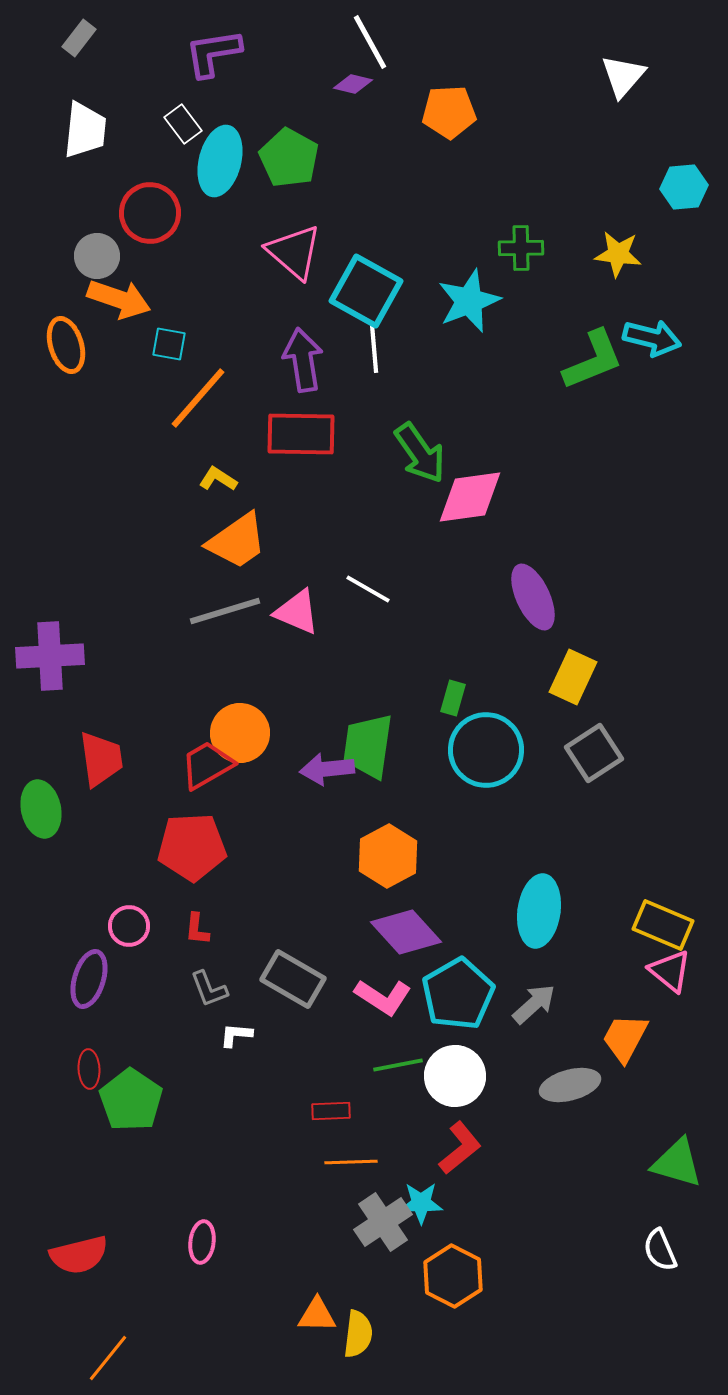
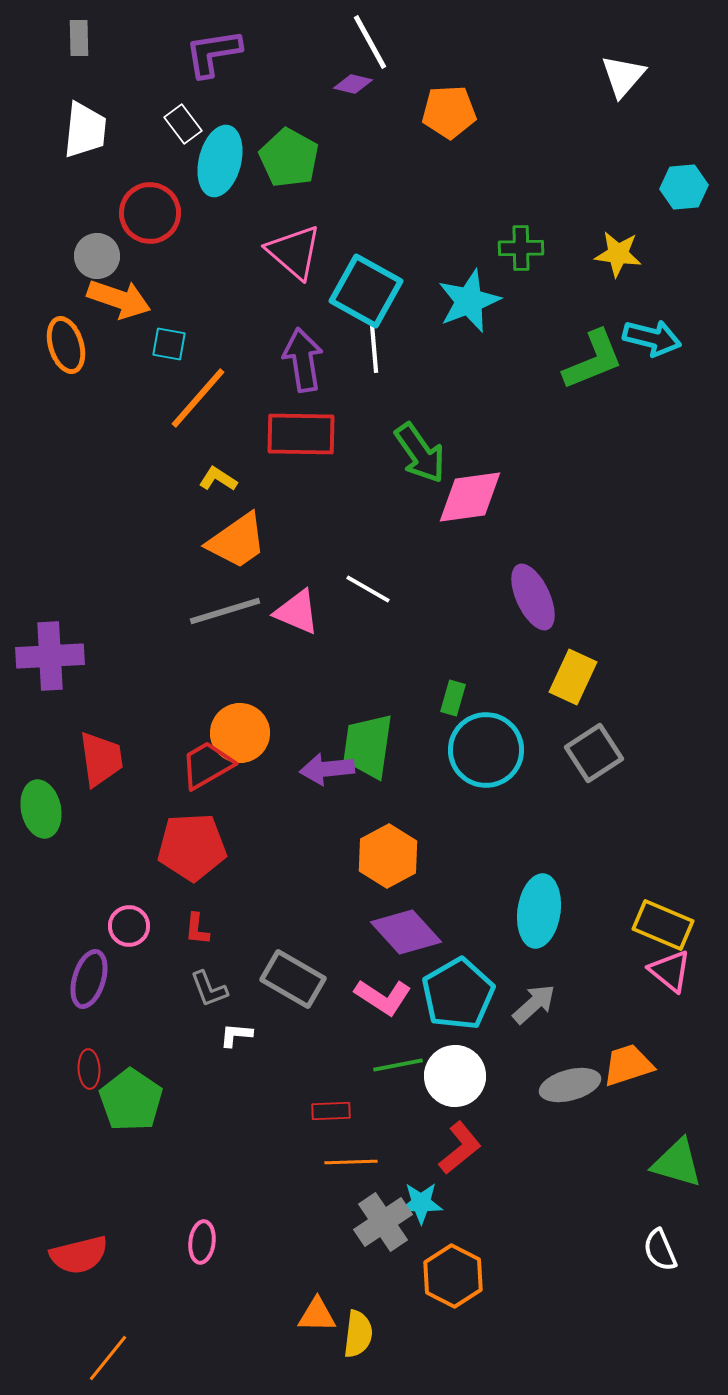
gray rectangle at (79, 38): rotated 39 degrees counterclockwise
orange trapezoid at (625, 1038): moved 3 px right, 27 px down; rotated 44 degrees clockwise
